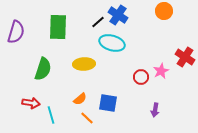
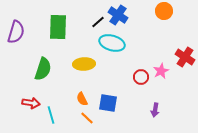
orange semicircle: moved 2 px right; rotated 104 degrees clockwise
